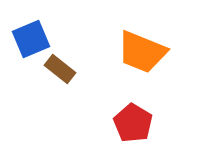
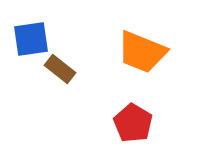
blue square: rotated 15 degrees clockwise
